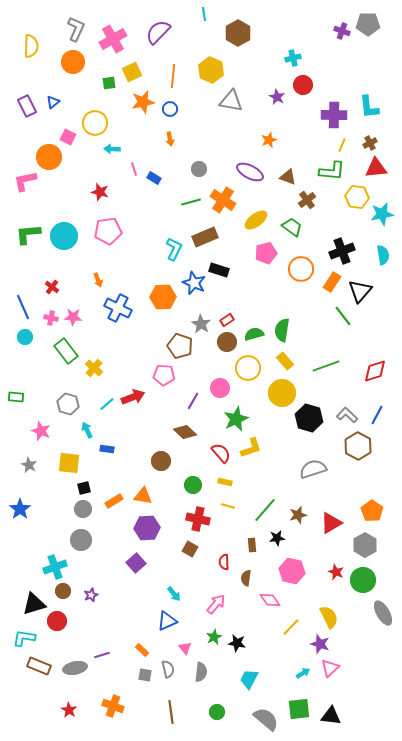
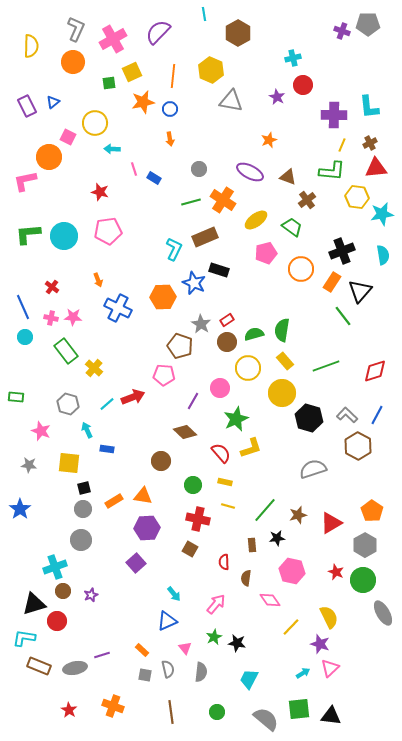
gray star at (29, 465): rotated 21 degrees counterclockwise
